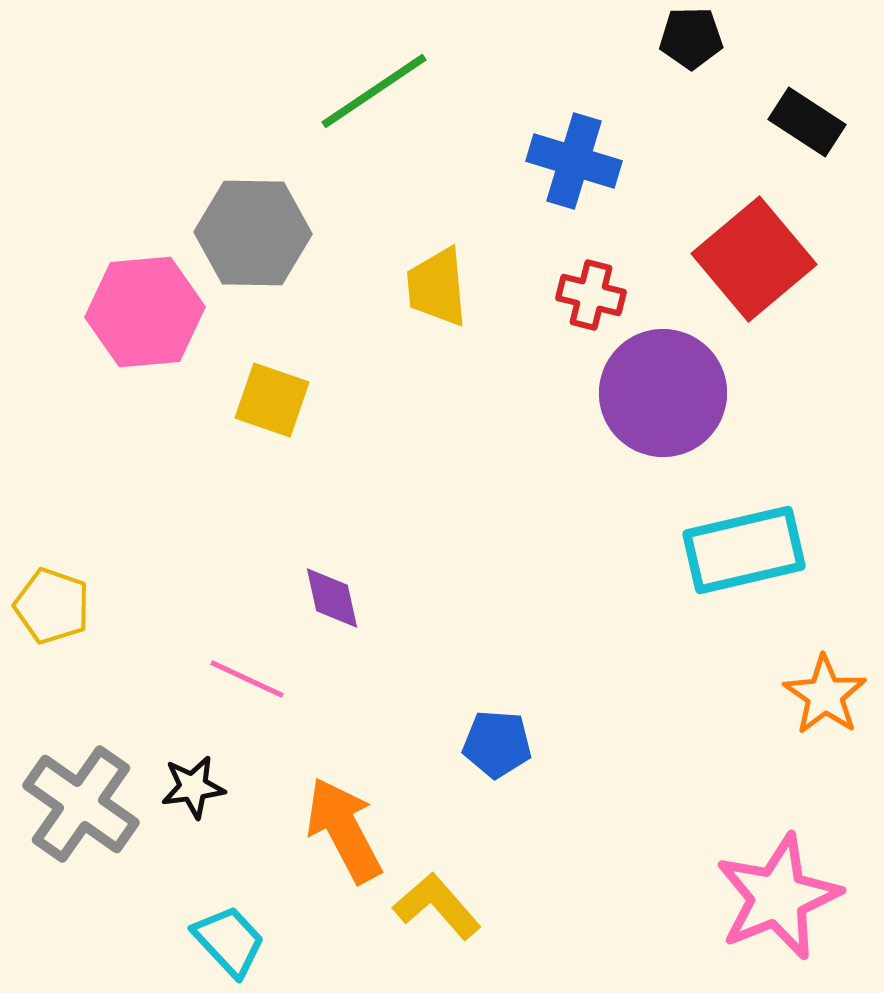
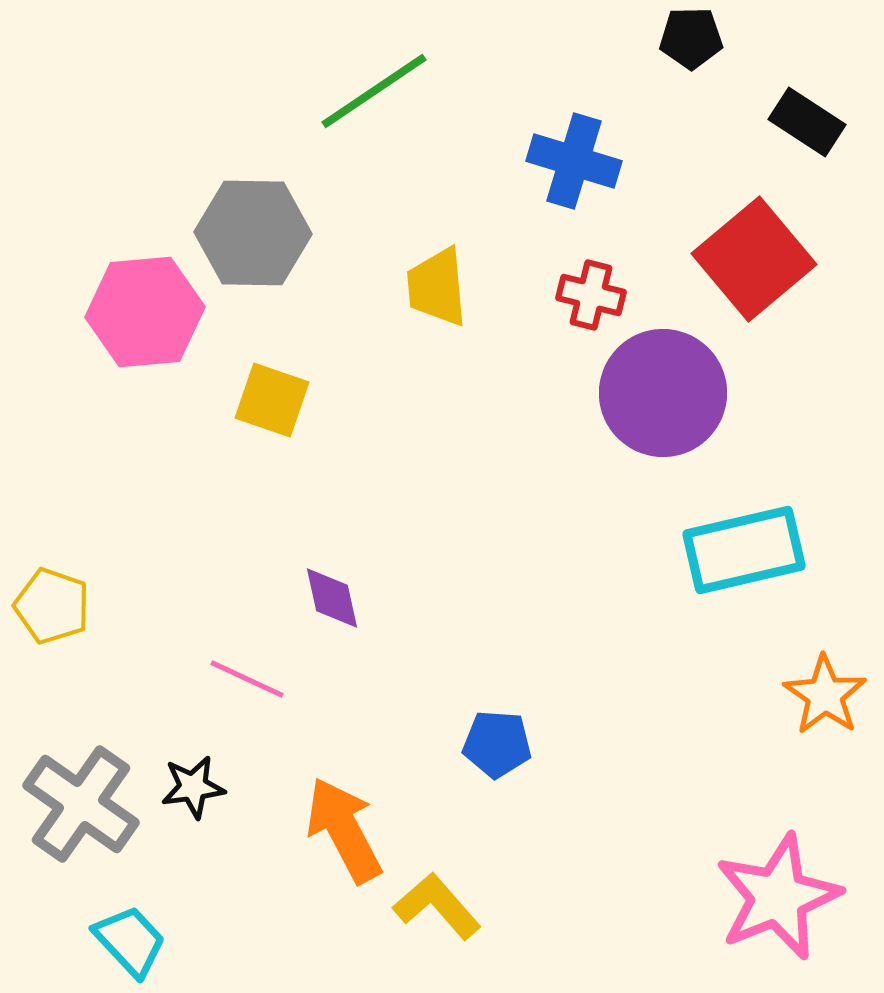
cyan trapezoid: moved 99 px left
